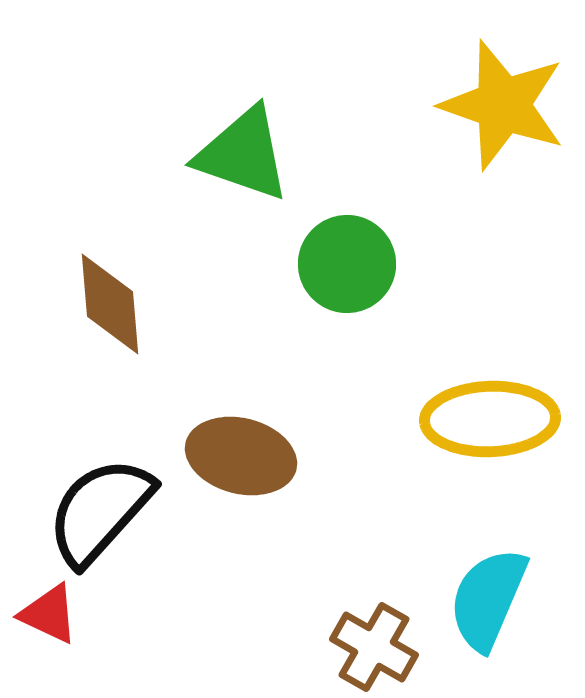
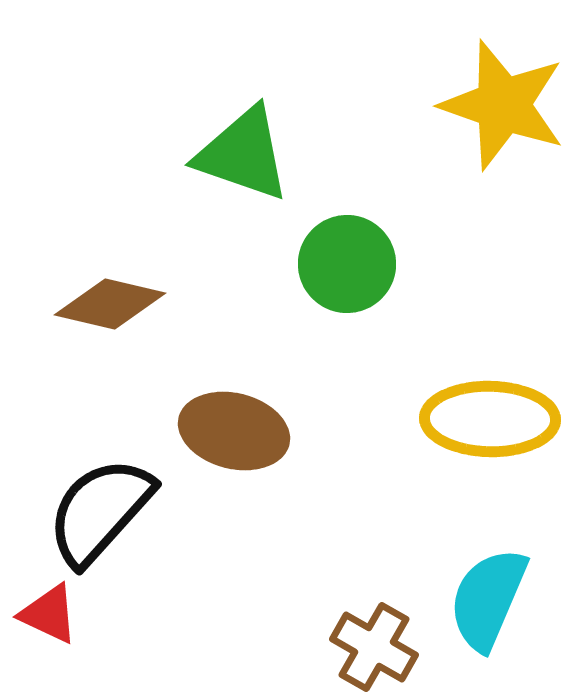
brown diamond: rotated 72 degrees counterclockwise
yellow ellipse: rotated 3 degrees clockwise
brown ellipse: moved 7 px left, 25 px up
